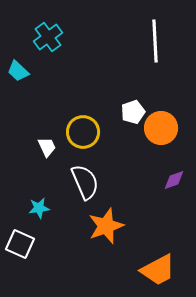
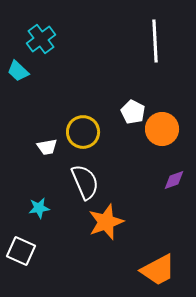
cyan cross: moved 7 px left, 2 px down
white pentagon: rotated 25 degrees counterclockwise
orange circle: moved 1 px right, 1 px down
white trapezoid: rotated 105 degrees clockwise
orange star: moved 4 px up
white square: moved 1 px right, 7 px down
